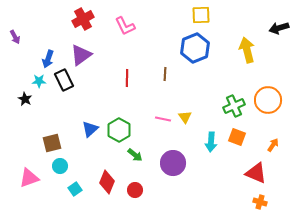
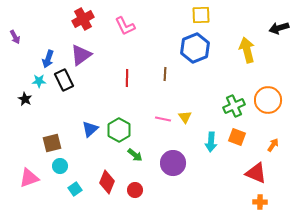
orange cross: rotated 16 degrees counterclockwise
